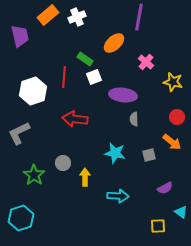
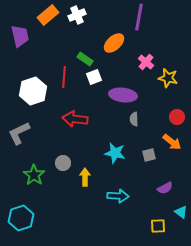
white cross: moved 2 px up
yellow star: moved 5 px left, 4 px up
